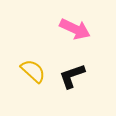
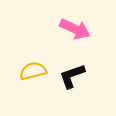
yellow semicircle: rotated 56 degrees counterclockwise
